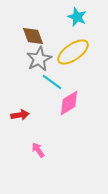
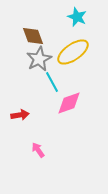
cyan line: rotated 25 degrees clockwise
pink diamond: rotated 12 degrees clockwise
